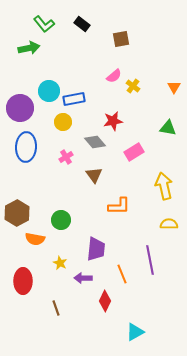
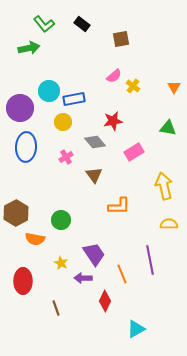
brown hexagon: moved 1 px left
purple trapezoid: moved 2 px left, 5 px down; rotated 40 degrees counterclockwise
yellow star: moved 1 px right
cyan triangle: moved 1 px right, 3 px up
